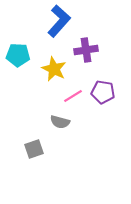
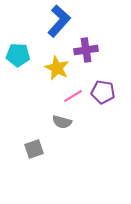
yellow star: moved 3 px right, 1 px up
gray semicircle: moved 2 px right
